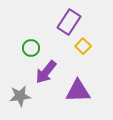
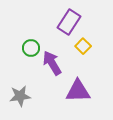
purple arrow: moved 6 px right, 9 px up; rotated 110 degrees clockwise
